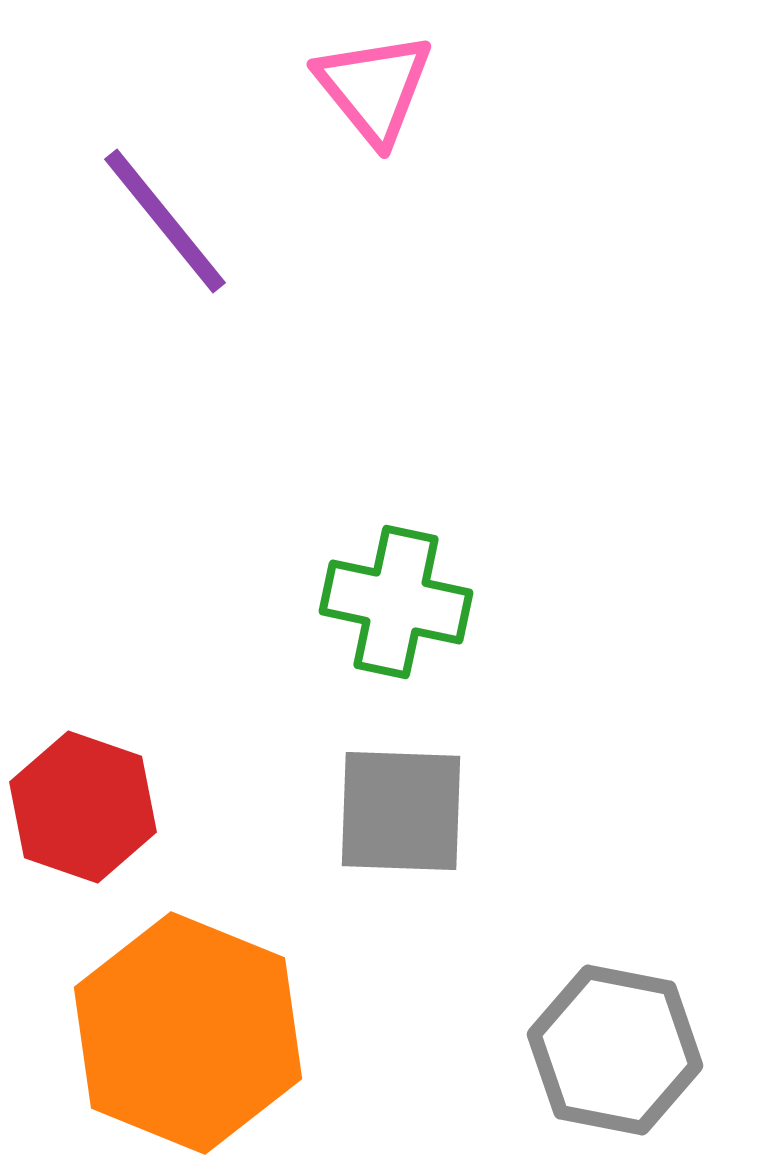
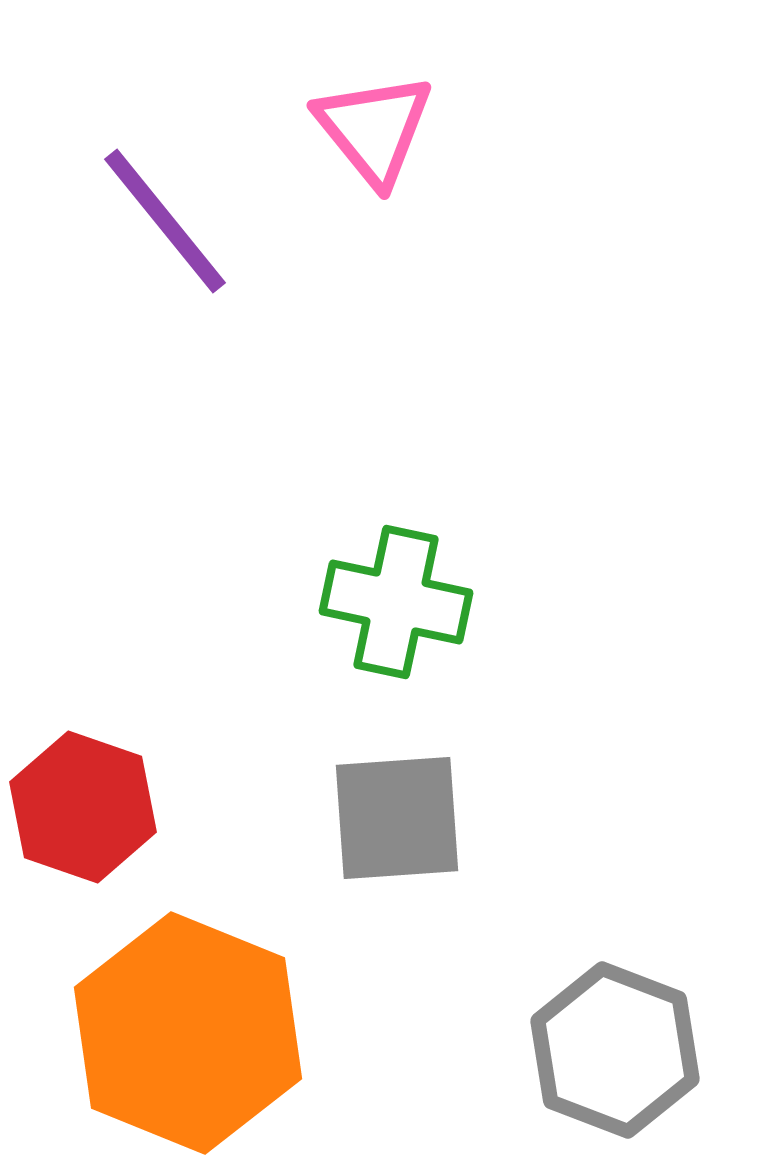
pink triangle: moved 41 px down
gray square: moved 4 px left, 7 px down; rotated 6 degrees counterclockwise
gray hexagon: rotated 10 degrees clockwise
